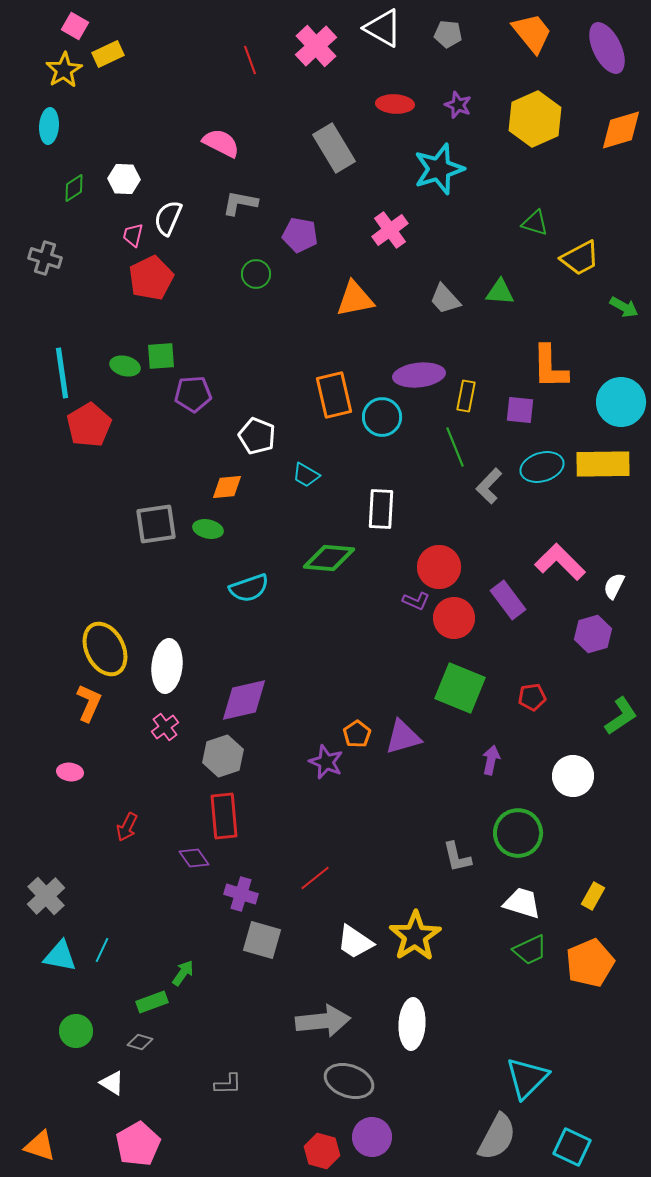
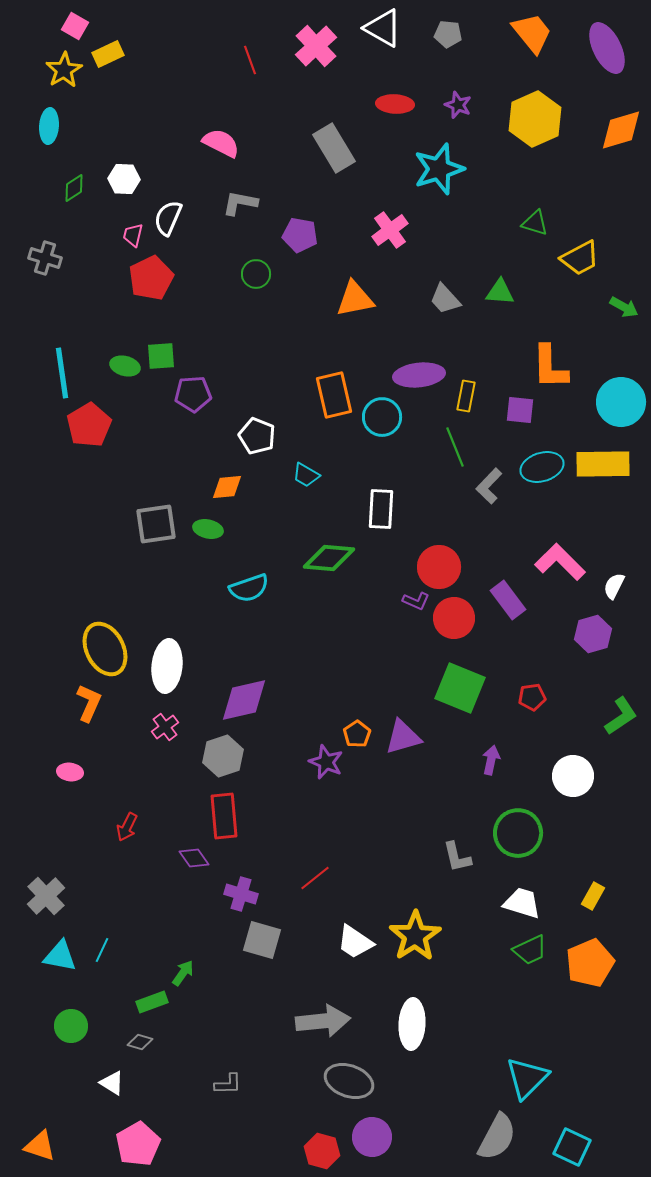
green circle at (76, 1031): moved 5 px left, 5 px up
